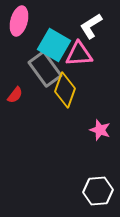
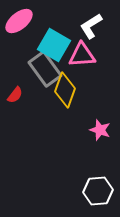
pink ellipse: rotated 36 degrees clockwise
pink triangle: moved 3 px right, 1 px down
